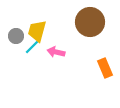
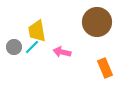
brown circle: moved 7 px right
yellow trapezoid: rotated 25 degrees counterclockwise
gray circle: moved 2 px left, 11 px down
pink arrow: moved 6 px right
